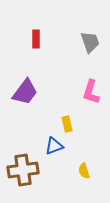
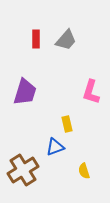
gray trapezoid: moved 24 px left, 2 px up; rotated 60 degrees clockwise
purple trapezoid: rotated 20 degrees counterclockwise
blue triangle: moved 1 px right, 1 px down
brown cross: rotated 24 degrees counterclockwise
